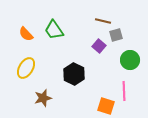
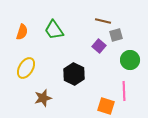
orange semicircle: moved 4 px left, 2 px up; rotated 119 degrees counterclockwise
